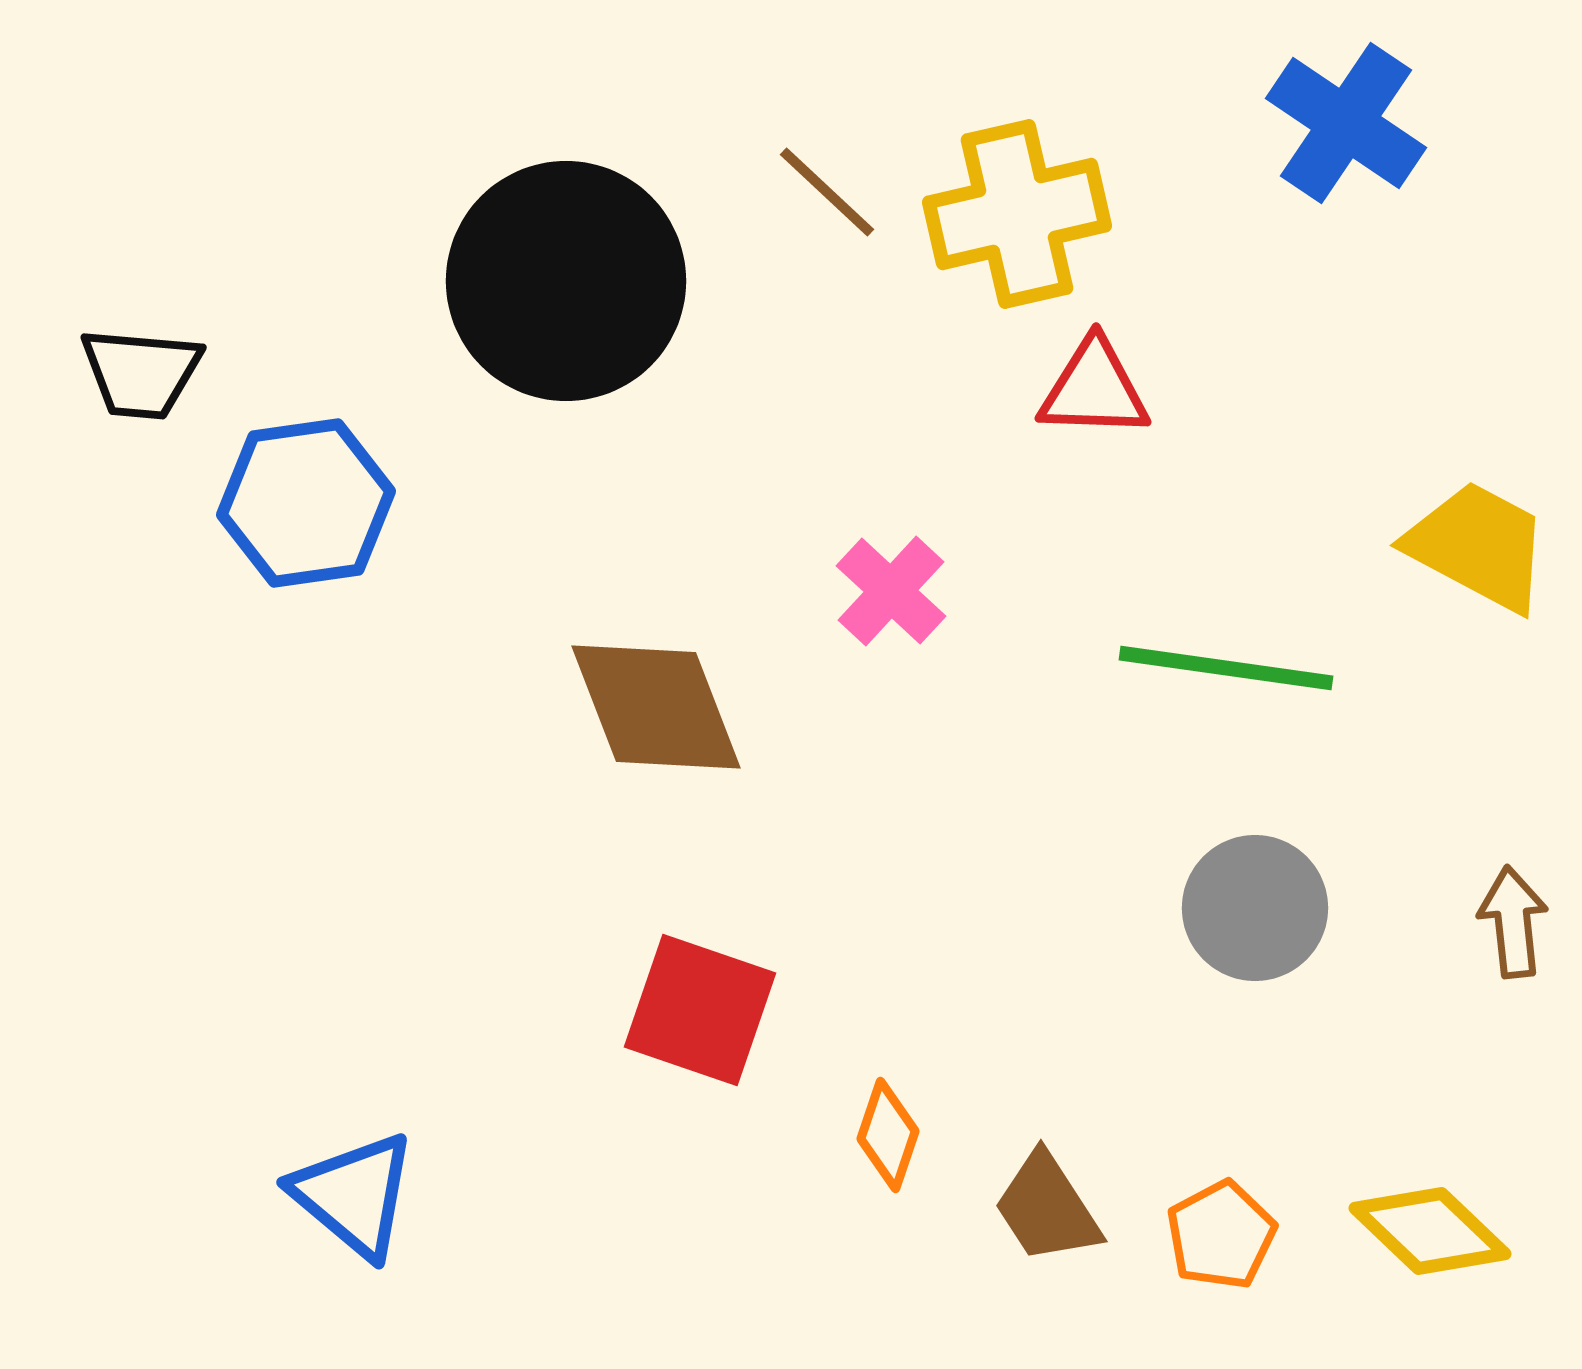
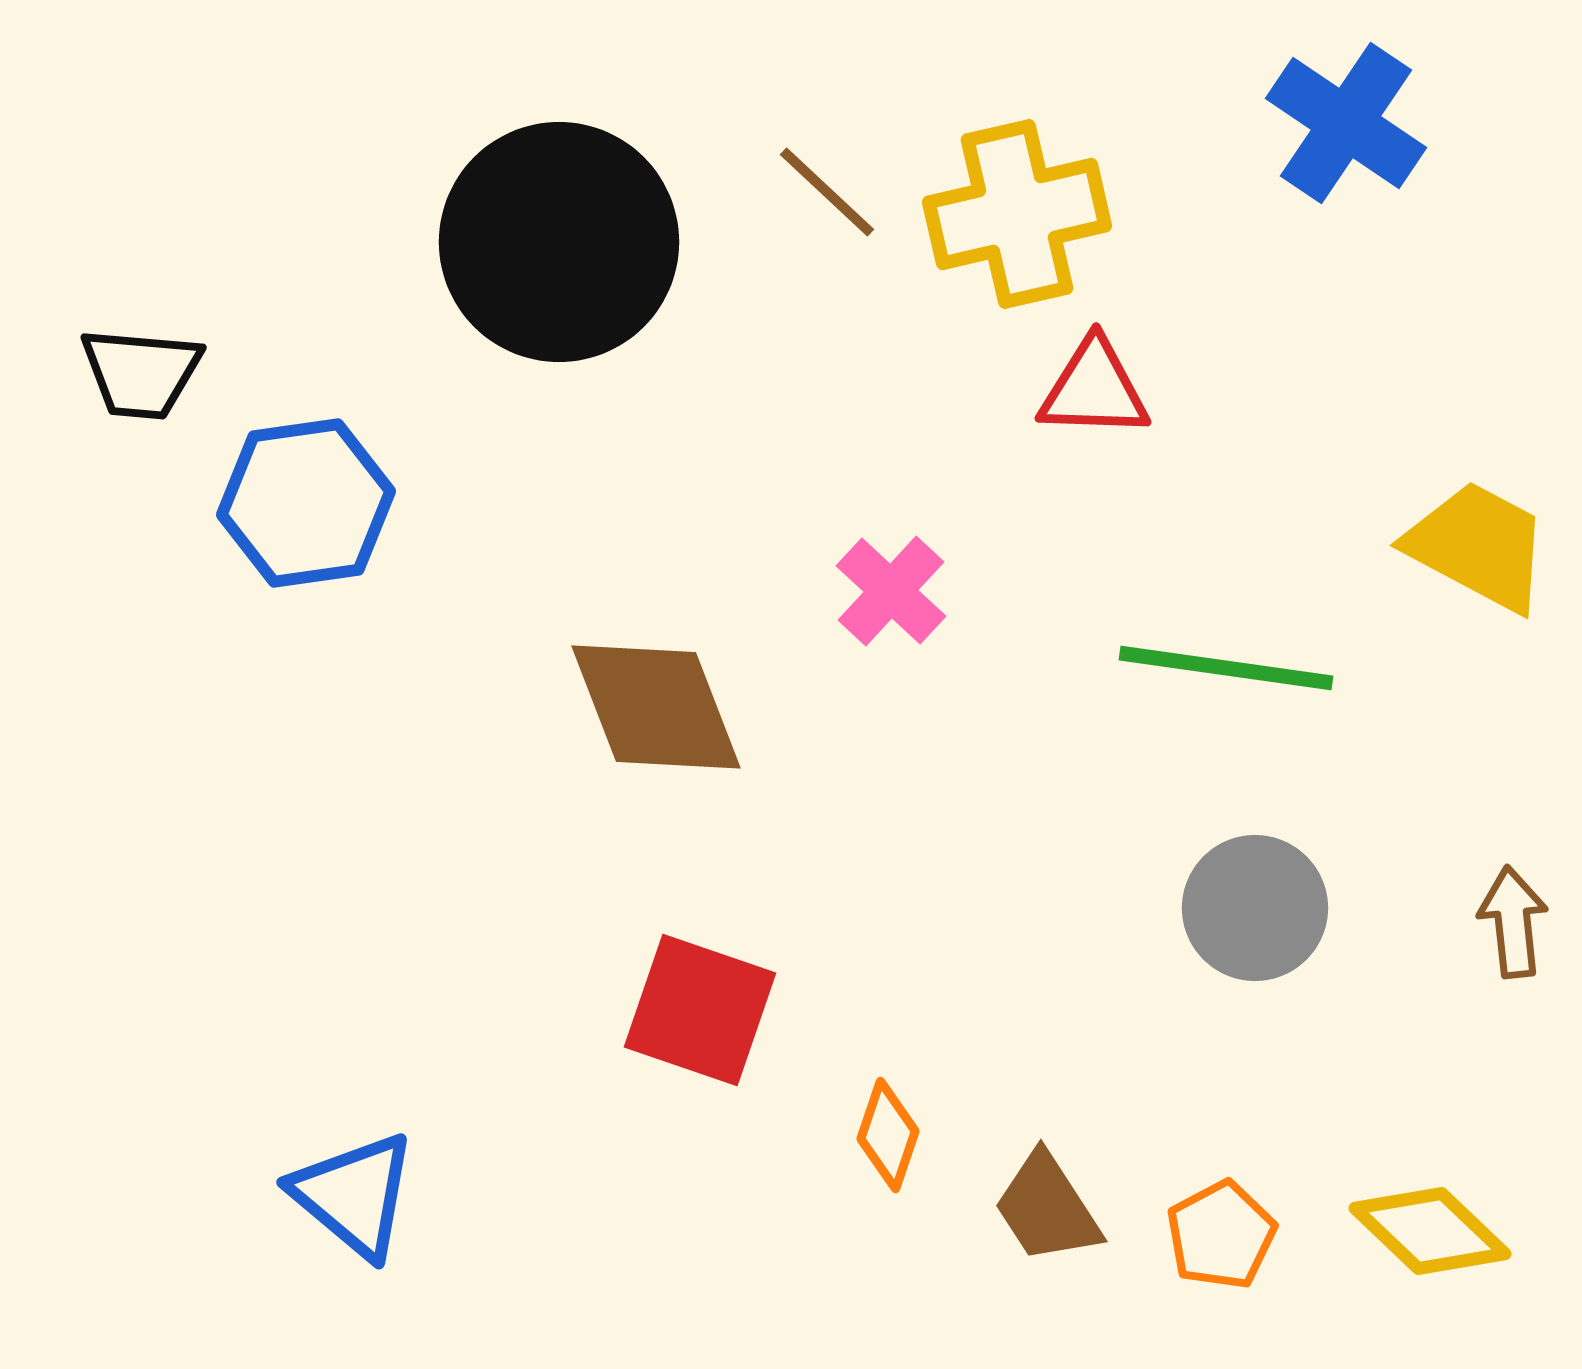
black circle: moved 7 px left, 39 px up
